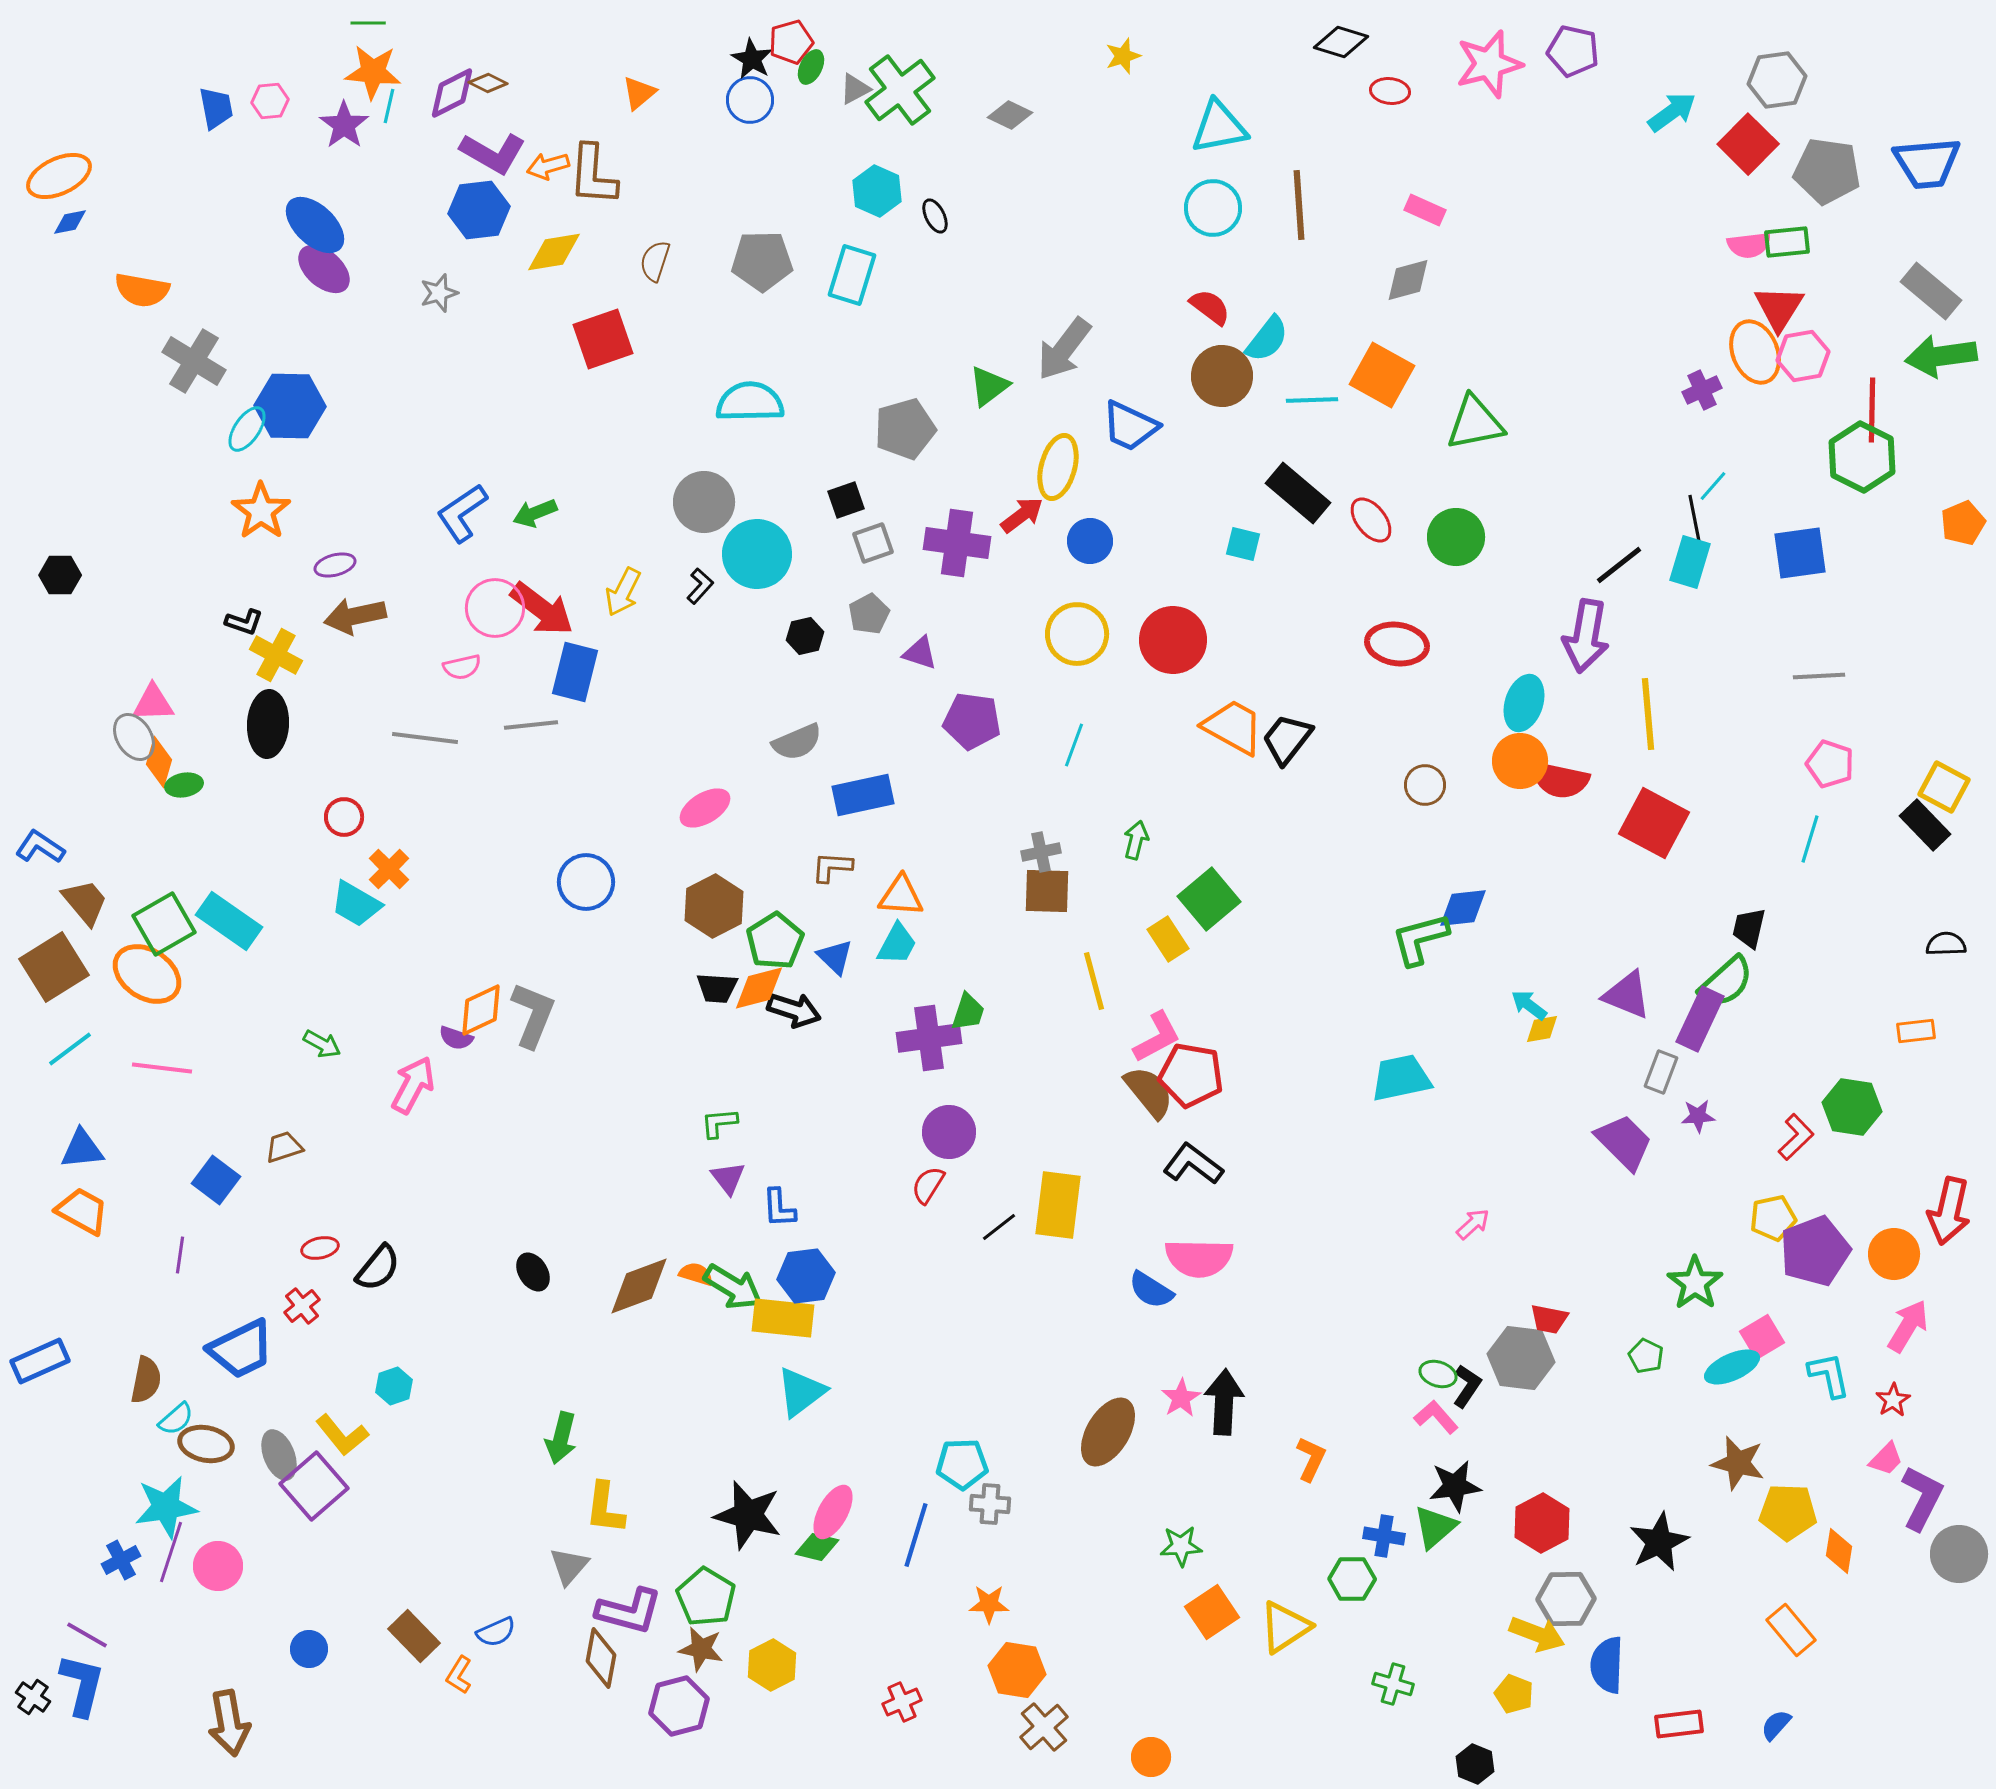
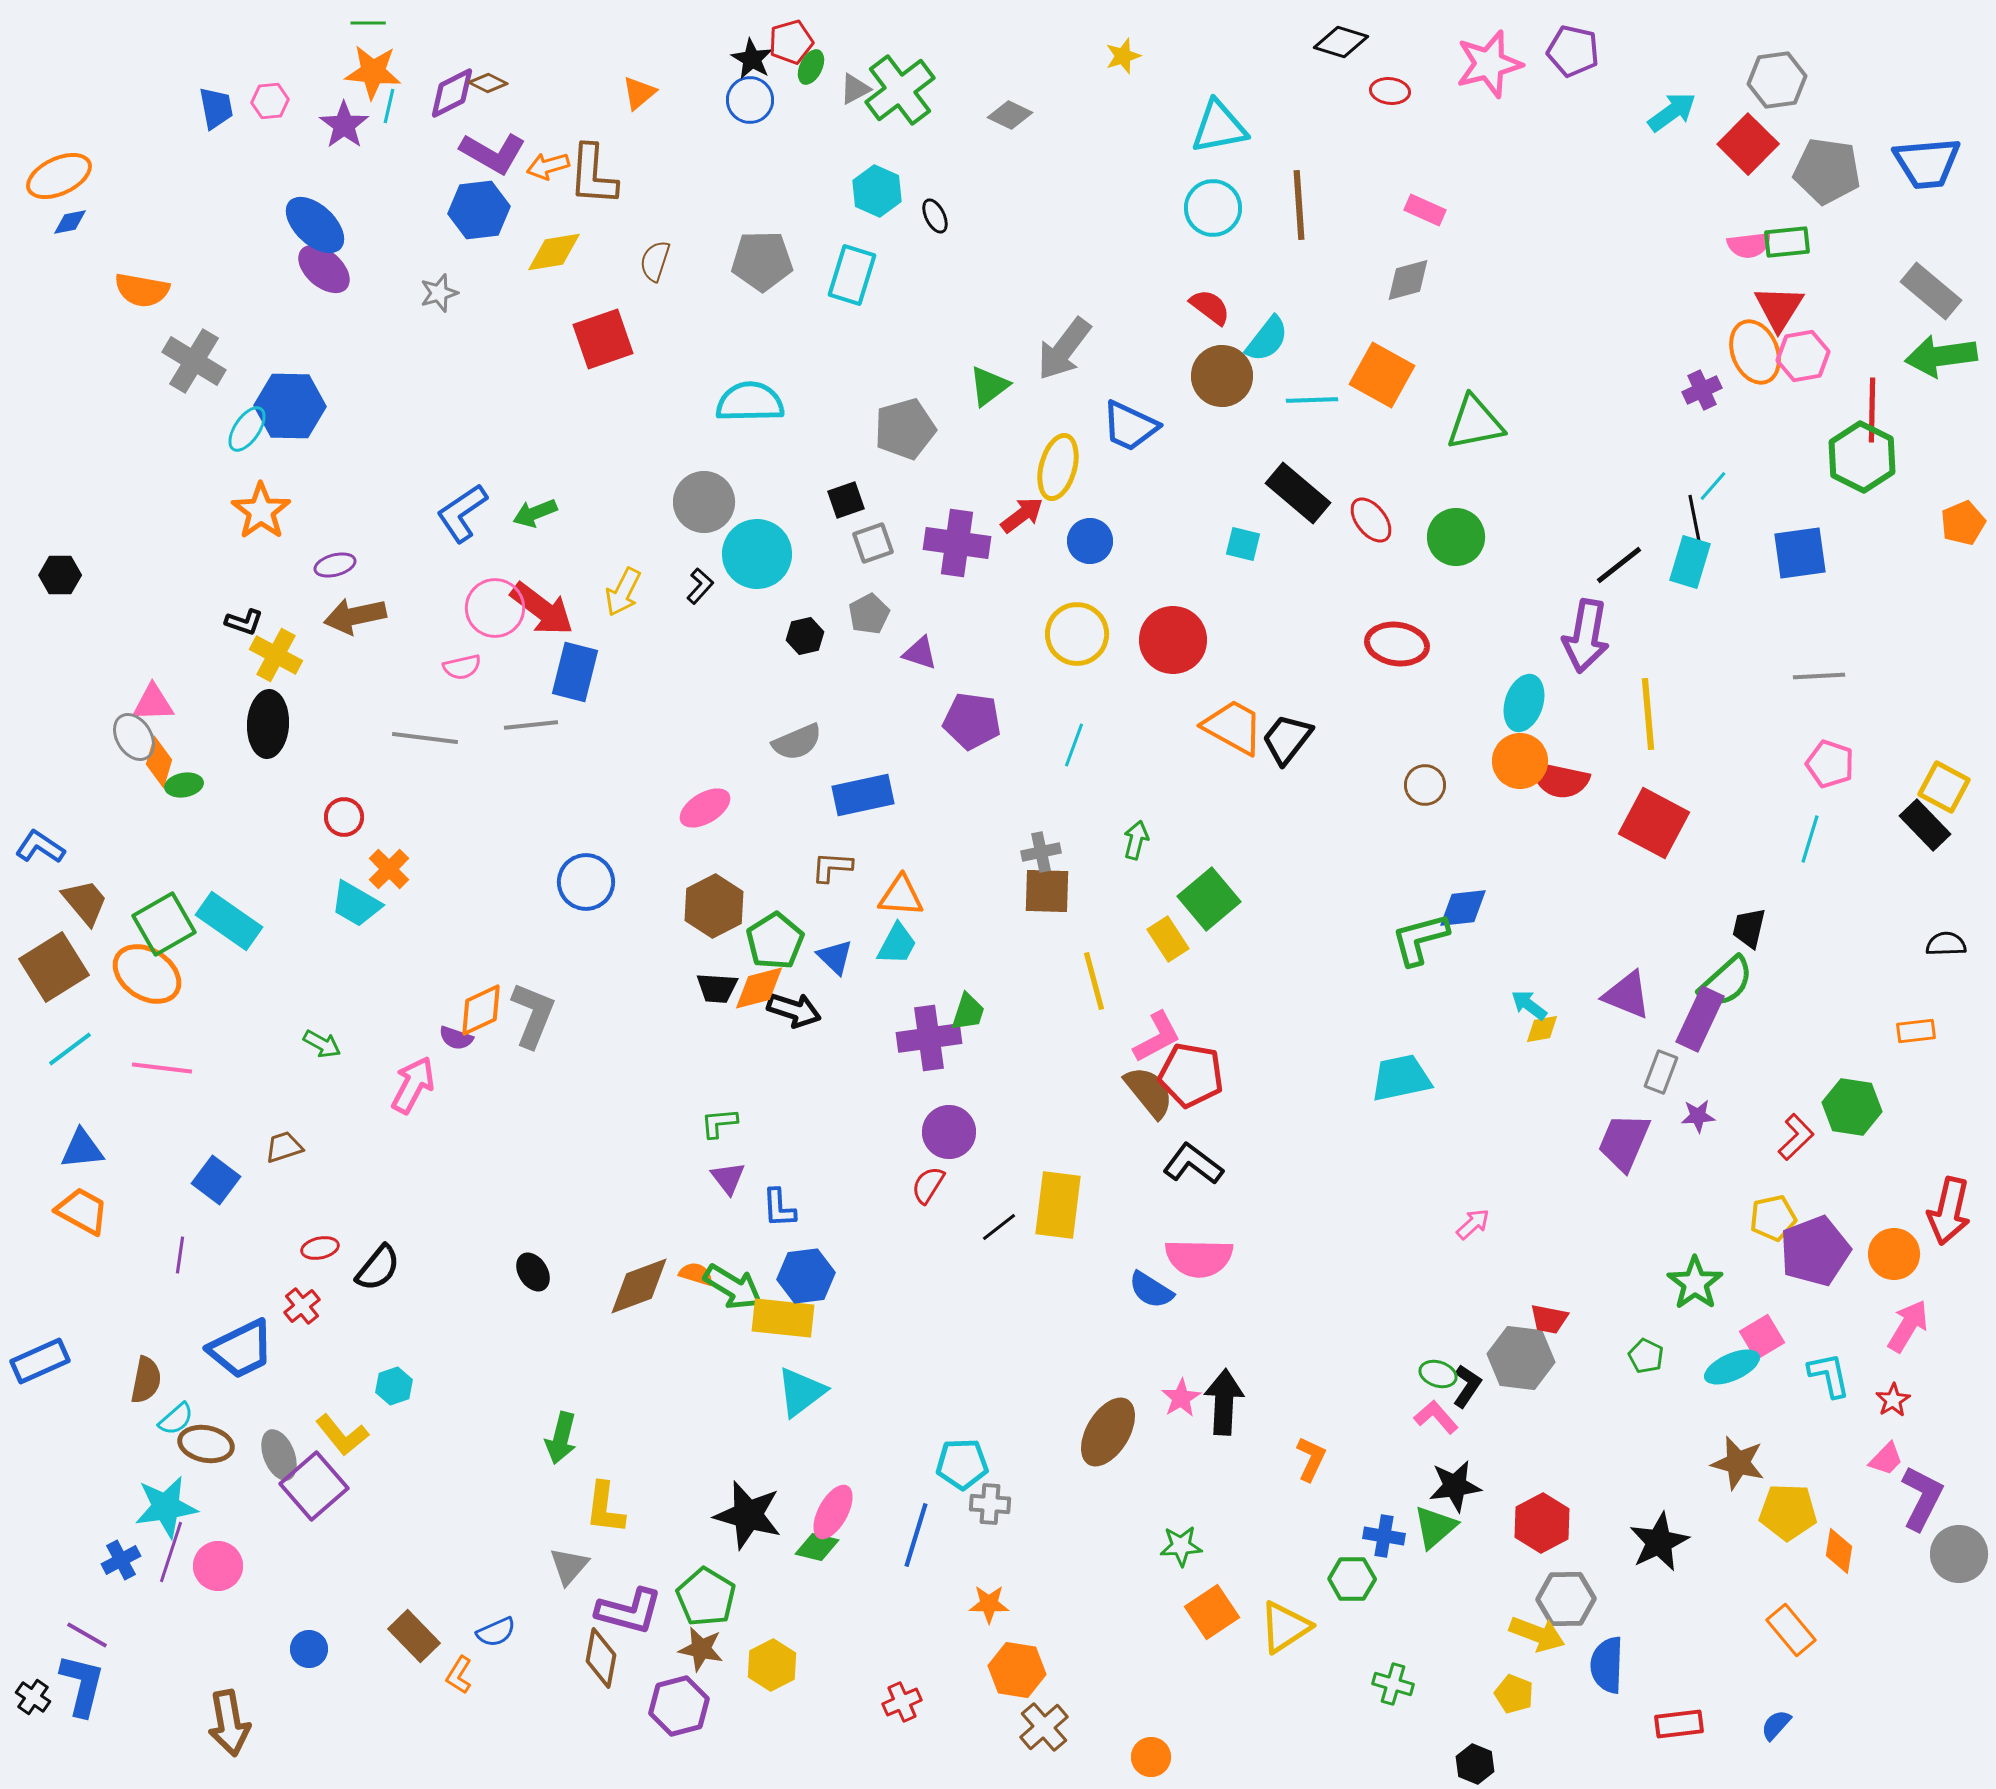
purple trapezoid at (1624, 1142): rotated 112 degrees counterclockwise
